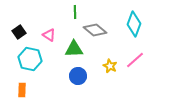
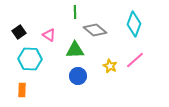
green triangle: moved 1 px right, 1 px down
cyan hexagon: rotated 10 degrees counterclockwise
